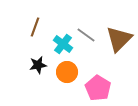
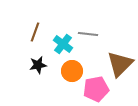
brown line: moved 5 px down
gray line: moved 2 px right, 1 px up; rotated 30 degrees counterclockwise
brown triangle: moved 1 px right, 25 px down
orange circle: moved 5 px right, 1 px up
pink pentagon: moved 2 px left, 1 px down; rotated 30 degrees clockwise
